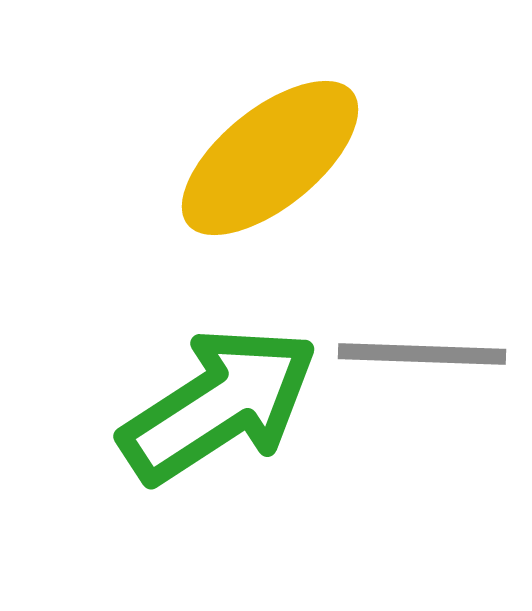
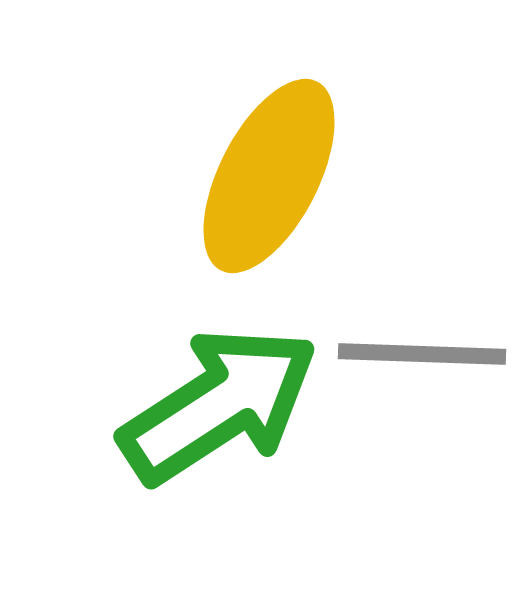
yellow ellipse: moved 1 px left, 18 px down; rotated 24 degrees counterclockwise
